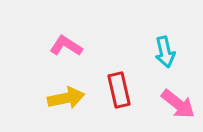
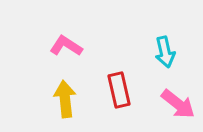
yellow arrow: moved 1 px left, 1 px down; rotated 84 degrees counterclockwise
